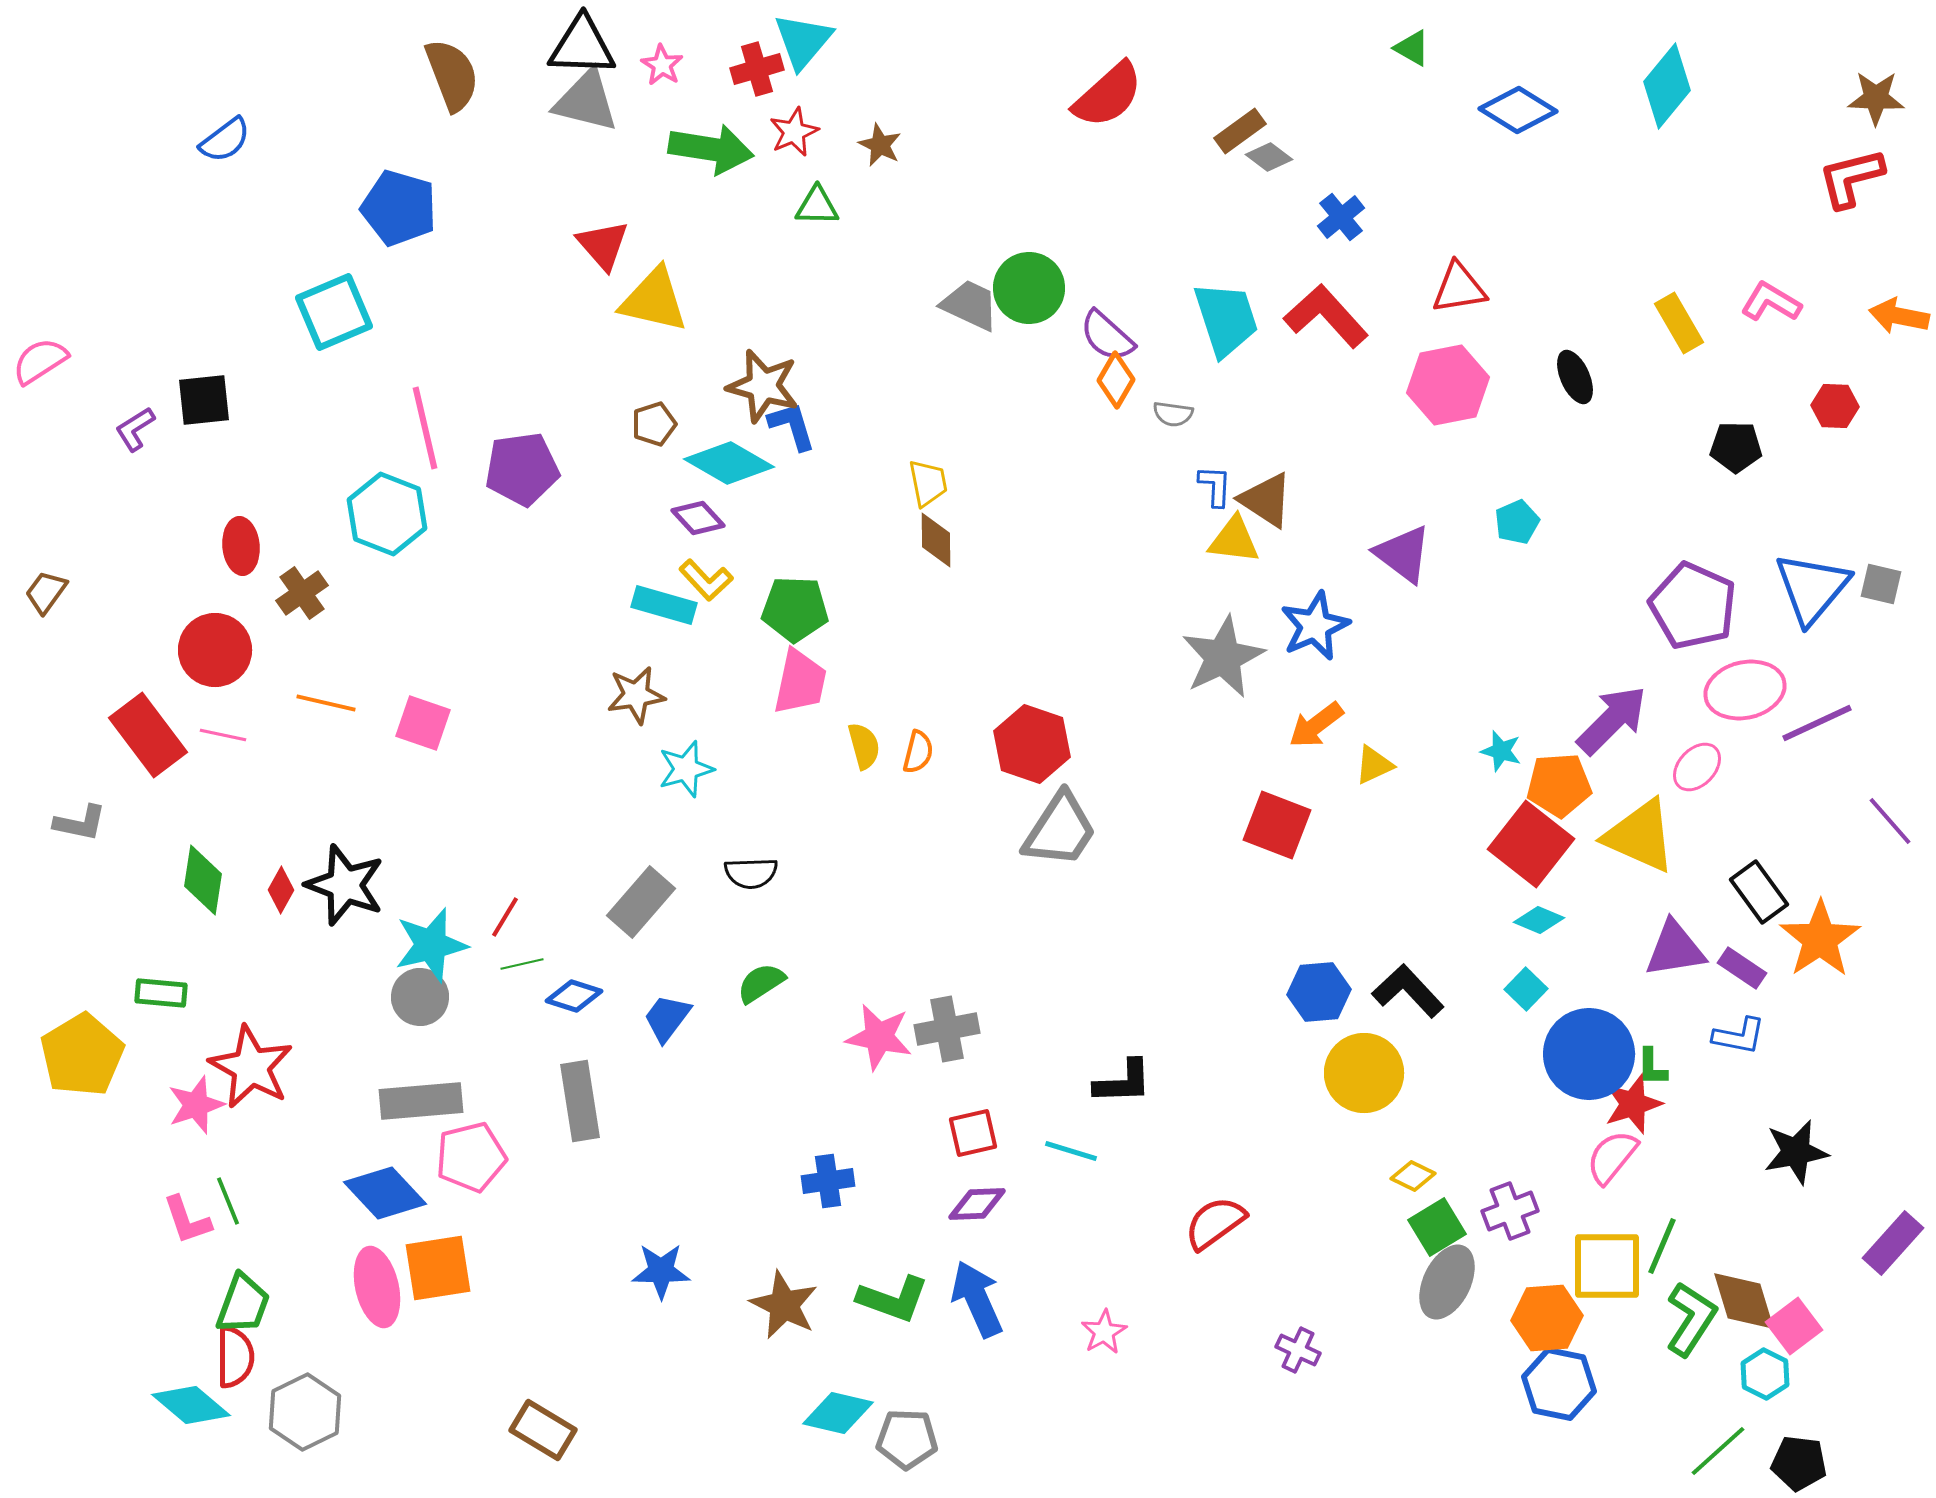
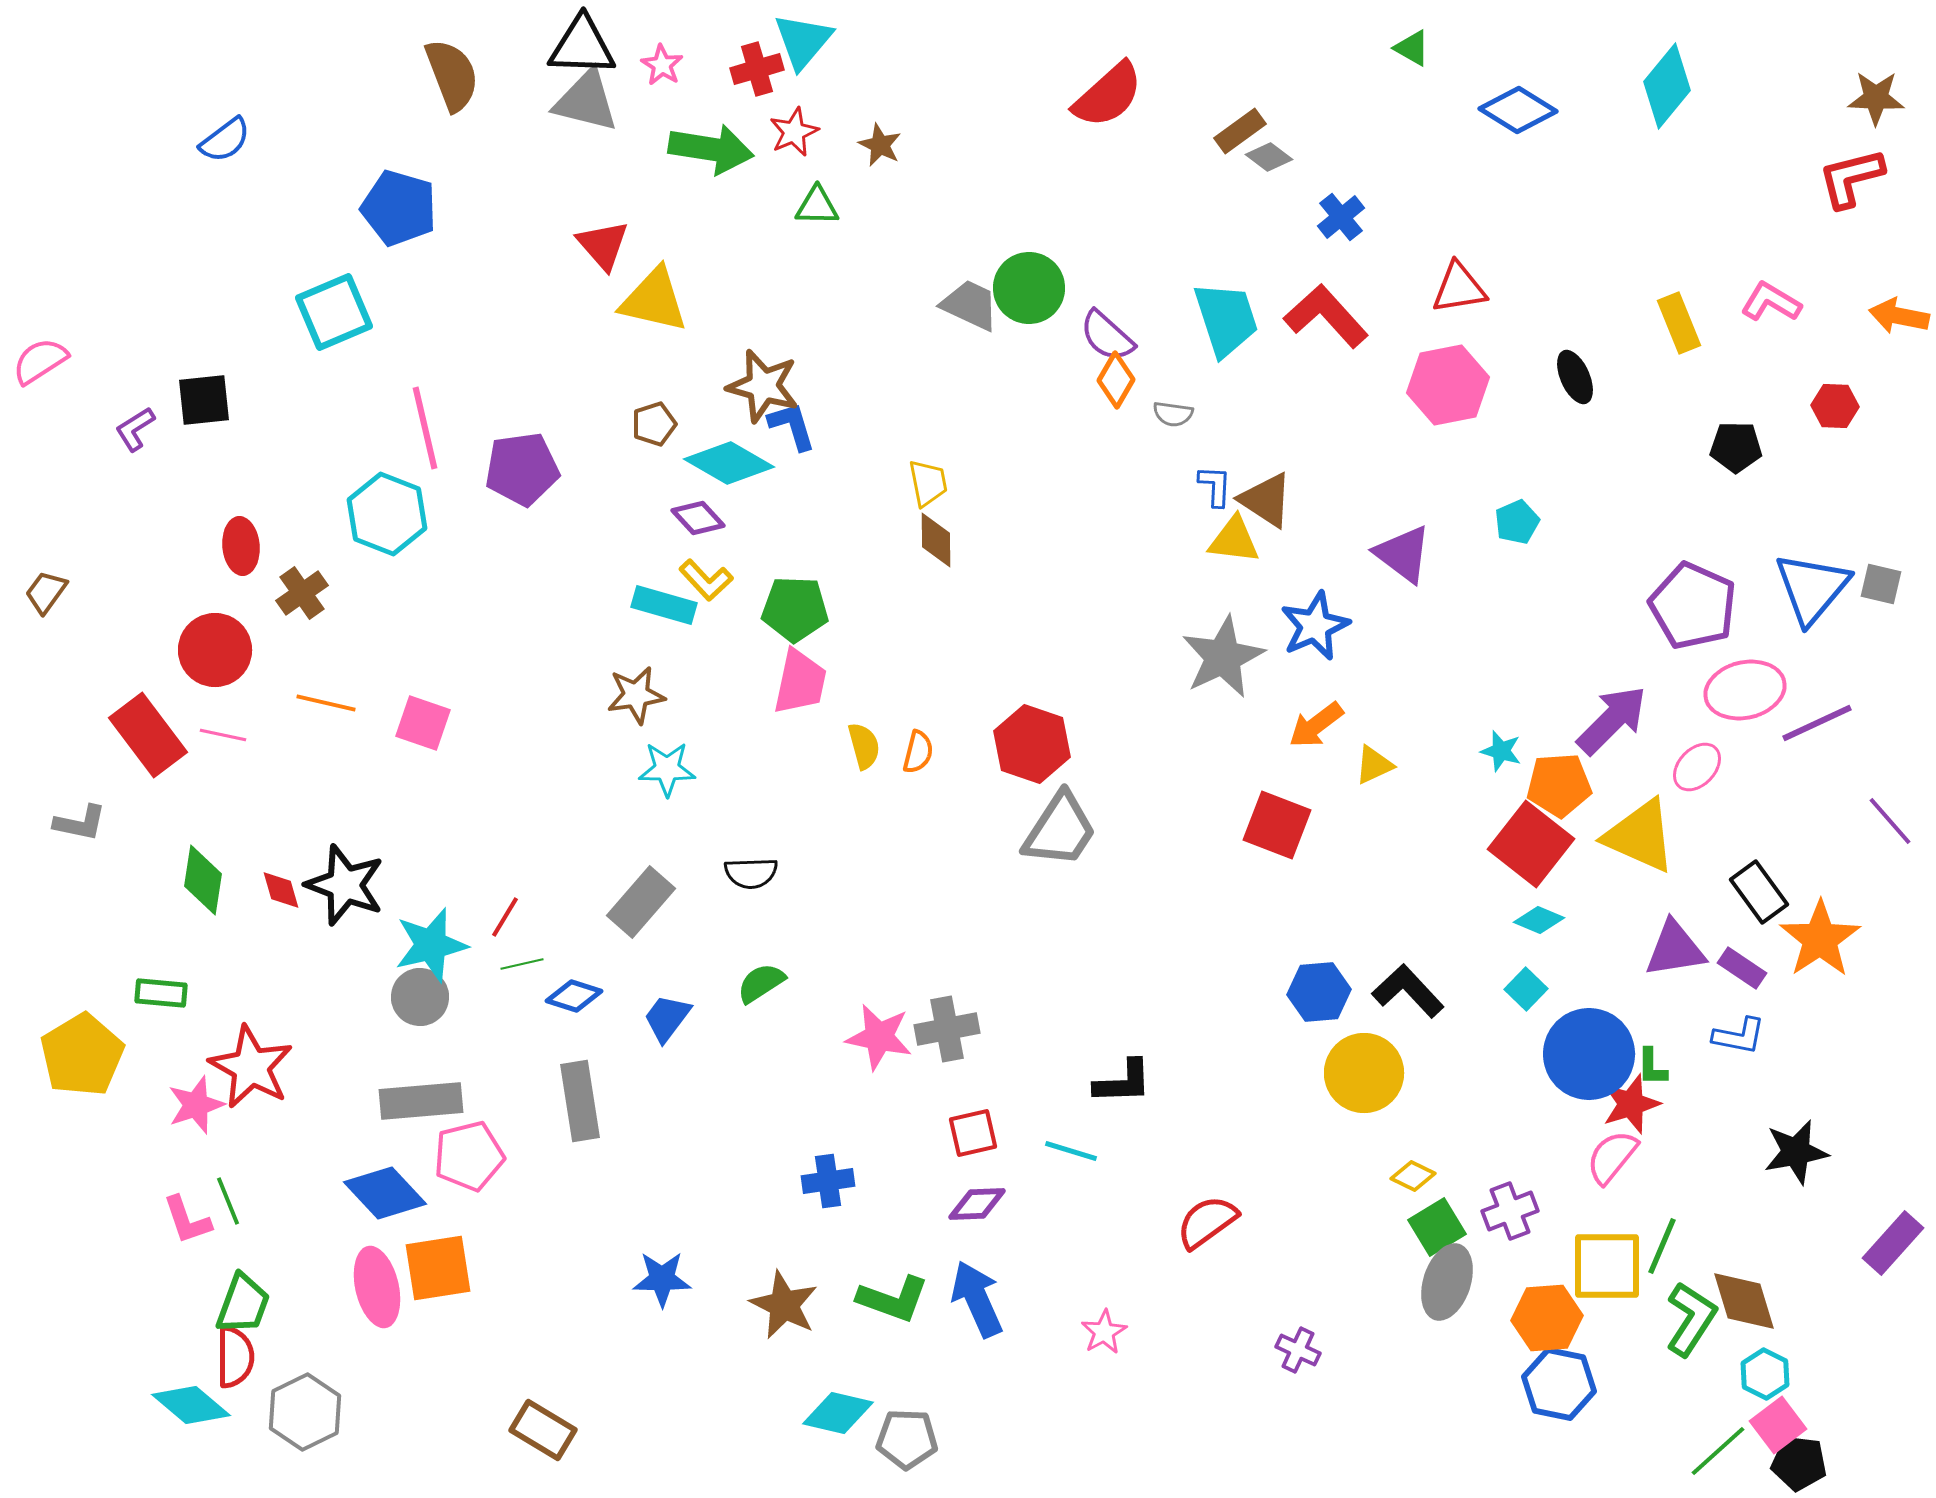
yellow rectangle at (1679, 323): rotated 8 degrees clockwise
cyan star at (686, 769): moved 19 px left; rotated 16 degrees clockwise
red diamond at (281, 890): rotated 45 degrees counterclockwise
red star at (1633, 1104): moved 2 px left
pink pentagon at (471, 1157): moved 2 px left, 1 px up
red semicircle at (1215, 1223): moved 8 px left, 1 px up
blue star at (661, 1271): moved 1 px right, 8 px down
gray ellipse at (1447, 1282): rotated 8 degrees counterclockwise
pink square at (1794, 1326): moved 16 px left, 99 px down
